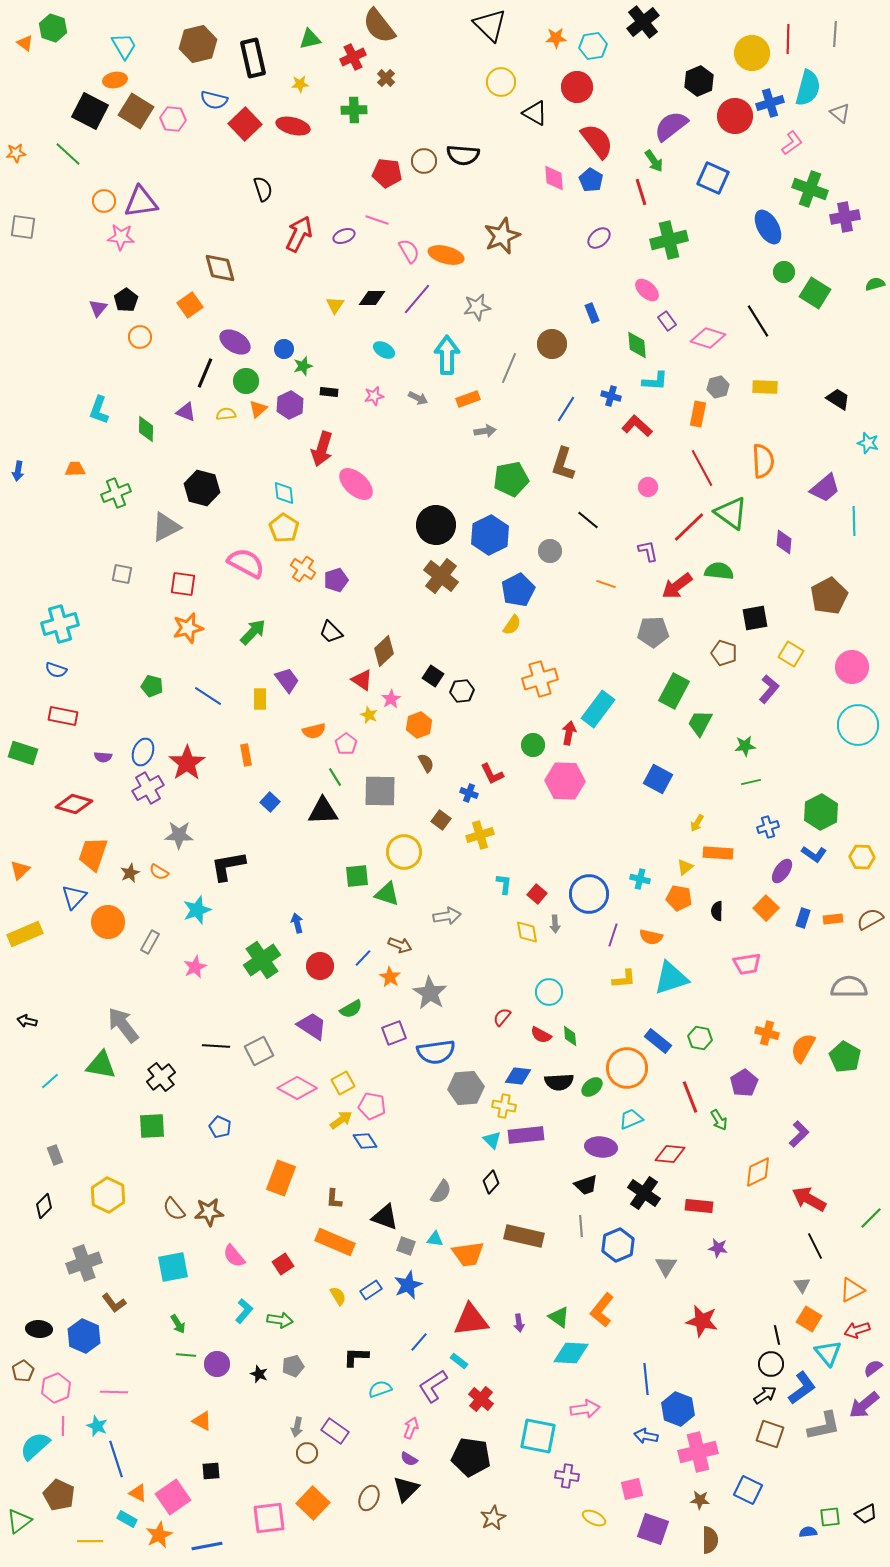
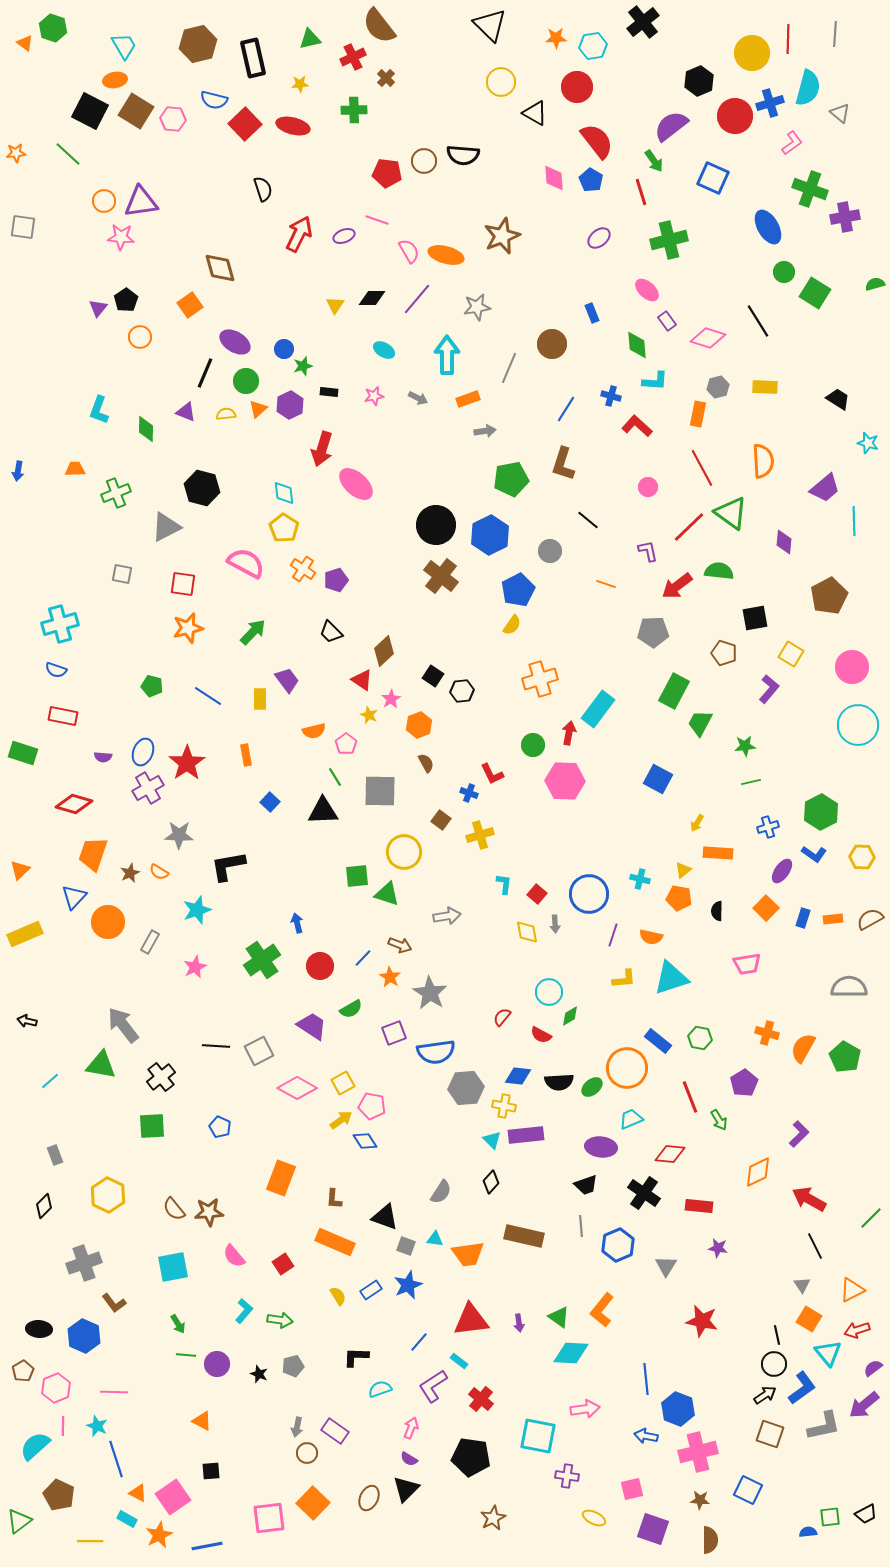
yellow triangle at (685, 867): moved 2 px left, 3 px down
green diamond at (570, 1036): moved 20 px up; rotated 65 degrees clockwise
black circle at (771, 1364): moved 3 px right
